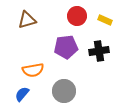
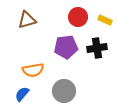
red circle: moved 1 px right, 1 px down
black cross: moved 2 px left, 3 px up
